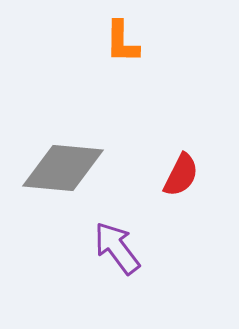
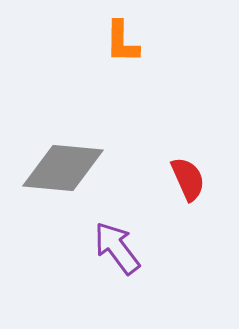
red semicircle: moved 7 px right, 4 px down; rotated 51 degrees counterclockwise
